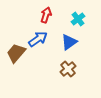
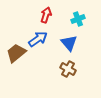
cyan cross: rotated 16 degrees clockwise
blue triangle: moved 1 px down; rotated 36 degrees counterclockwise
brown trapezoid: rotated 10 degrees clockwise
brown cross: rotated 21 degrees counterclockwise
